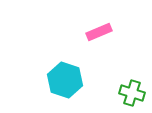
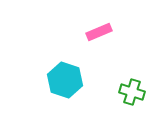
green cross: moved 1 px up
